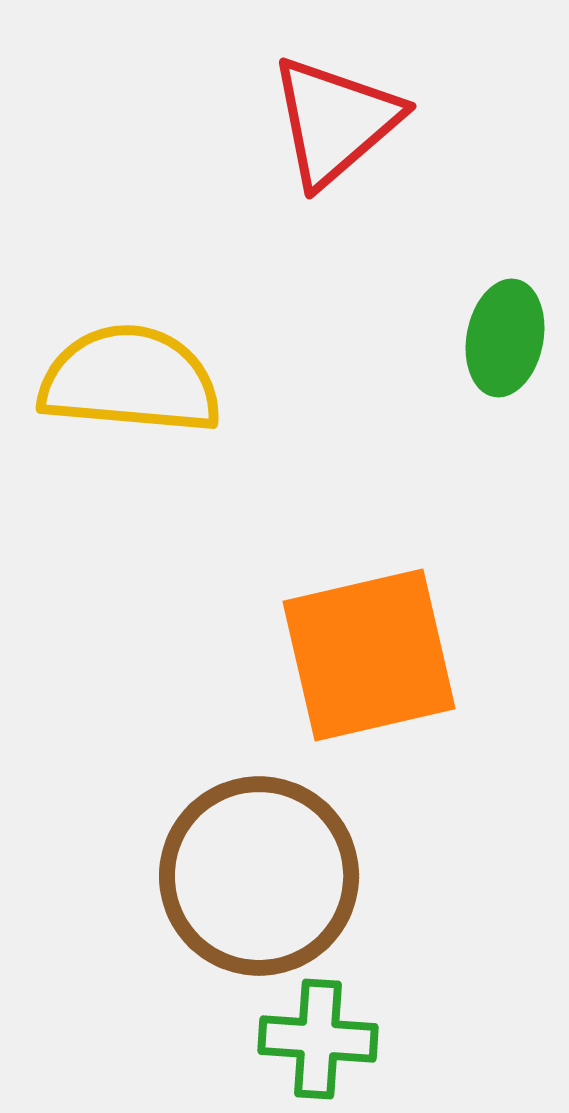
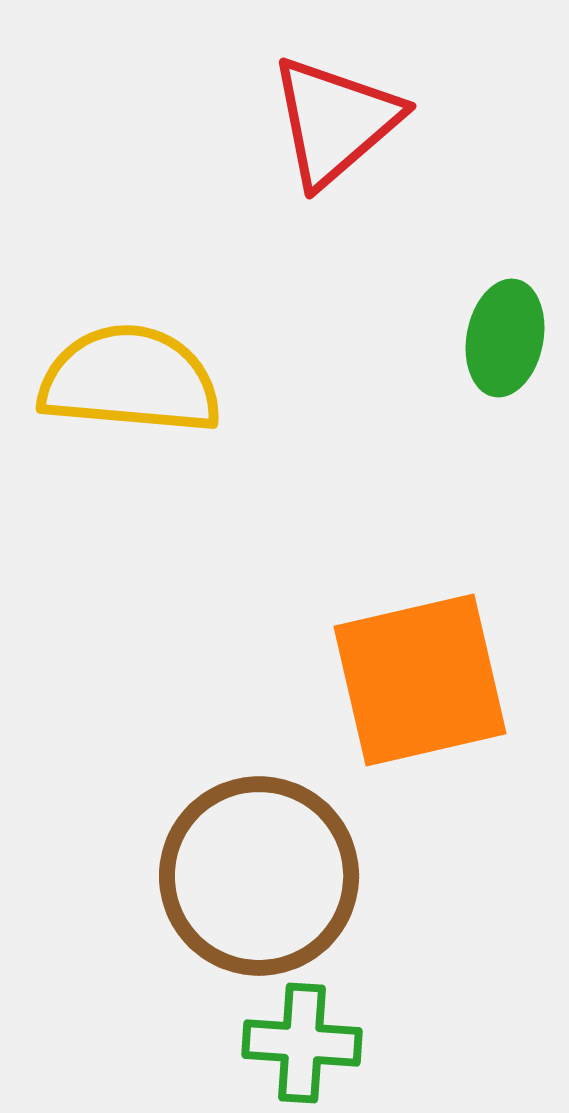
orange square: moved 51 px right, 25 px down
green cross: moved 16 px left, 4 px down
